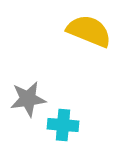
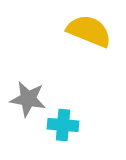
gray star: rotated 18 degrees clockwise
